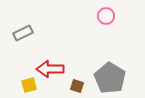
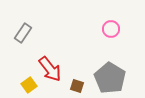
pink circle: moved 5 px right, 13 px down
gray rectangle: rotated 30 degrees counterclockwise
red arrow: rotated 128 degrees counterclockwise
yellow square: rotated 21 degrees counterclockwise
